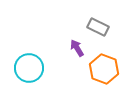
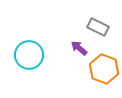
purple arrow: moved 2 px right; rotated 18 degrees counterclockwise
cyan circle: moved 13 px up
